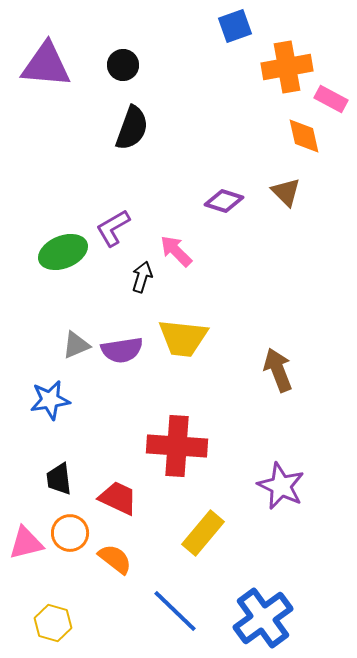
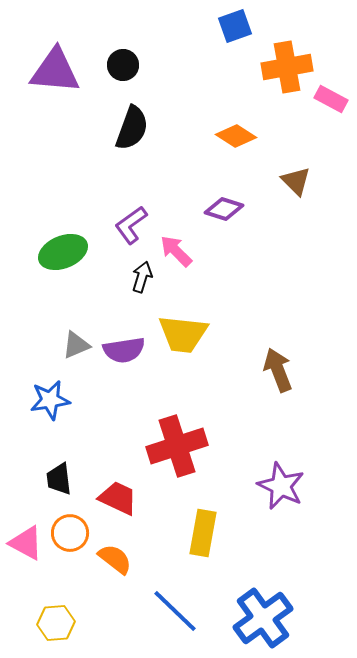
purple triangle: moved 9 px right, 6 px down
orange diamond: moved 68 px left; rotated 45 degrees counterclockwise
brown triangle: moved 10 px right, 11 px up
purple diamond: moved 8 px down
purple L-shape: moved 18 px right, 3 px up; rotated 6 degrees counterclockwise
yellow trapezoid: moved 4 px up
purple semicircle: moved 2 px right
red cross: rotated 22 degrees counterclockwise
yellow rectangle: rotated 30 degrees counterclockwise
pink triangle: rotated 42 degrees clockwise
yellow hexagon: moved 3 px right; rotated 21 degrees counterclockwise
